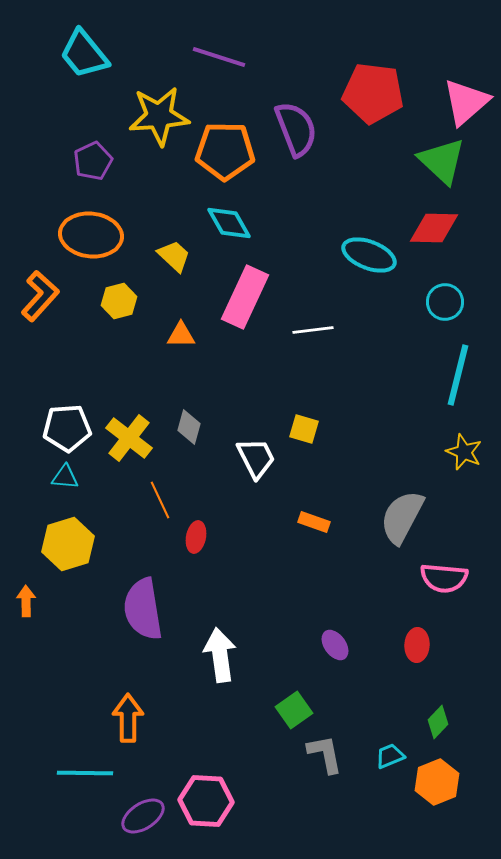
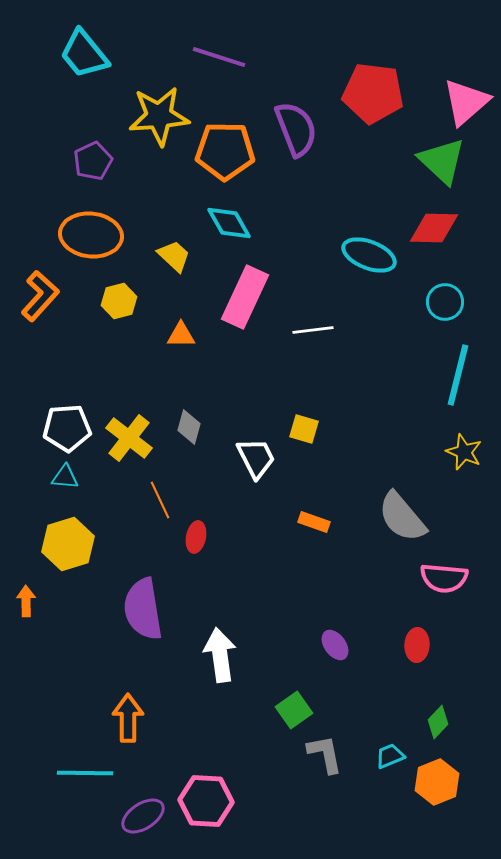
gray semicircle at (402, 517): rotated 68 degrees counterclockwise
